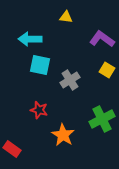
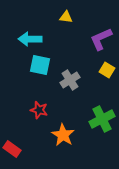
purple L-shape: moved 1 px left; rotated 60 degrees counterclockwise
